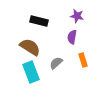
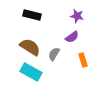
black rectangle: moved 7 px left, 6 px up
purple semicircle: rotated 136 degrees counterclockwise
gray semicircle: moved 2 px left, 9 px up; rotated 16 degrees counterclockwise
cyan rectangle: rotated 40 degrees counterclockwise
